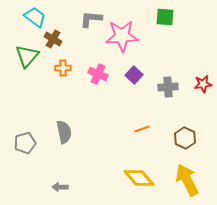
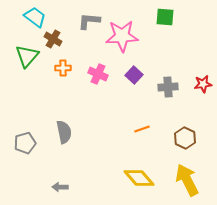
gray L-shape: moved 2 px left, 2 px down
